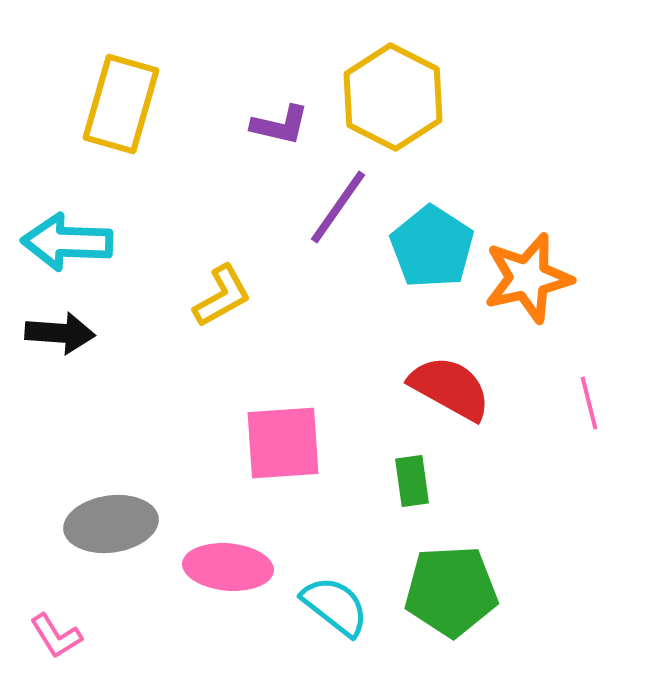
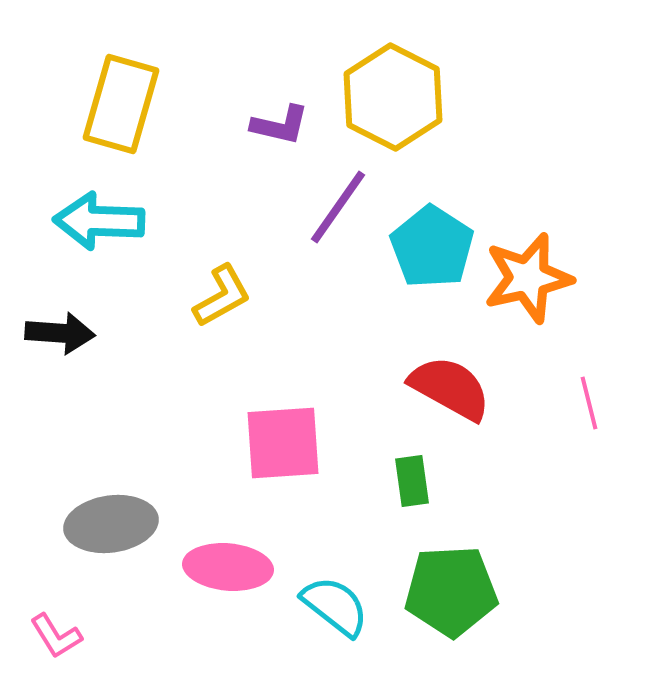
cyan arrow: moved 32 px right, 21 px up
